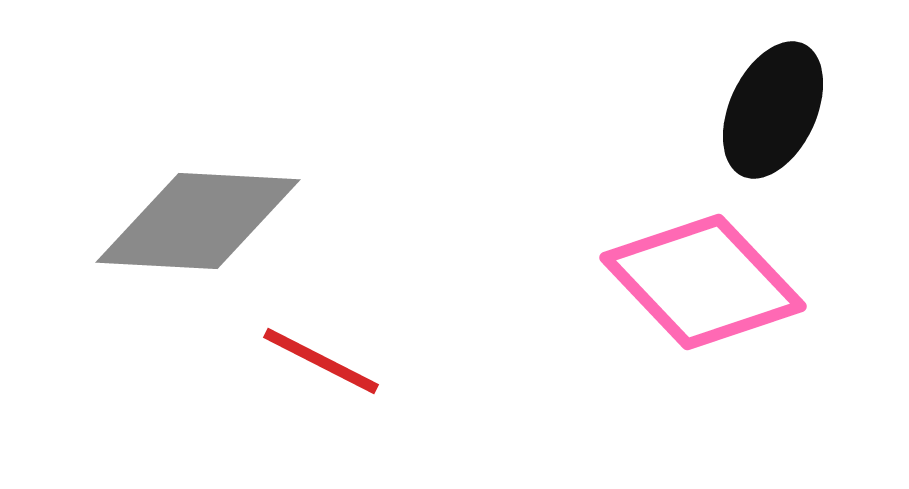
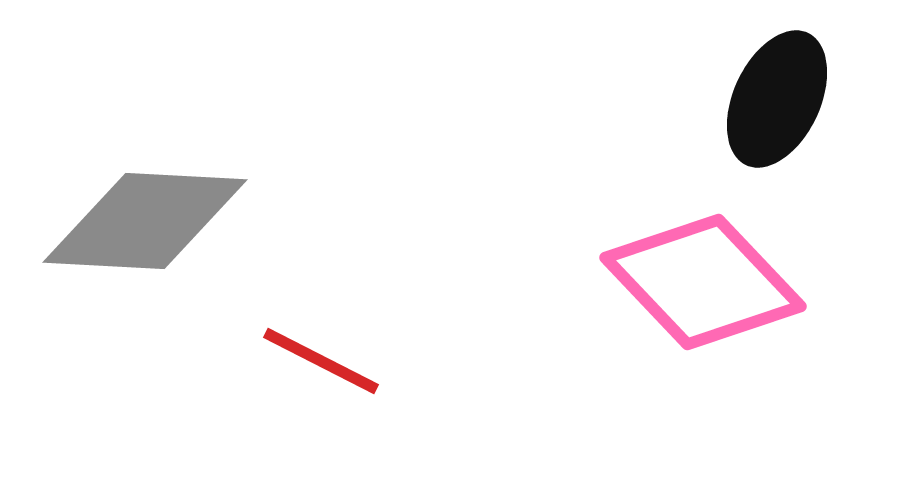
black ellipse: moved 4 px right, 11 px up
gray diamond: moved 53 px left
